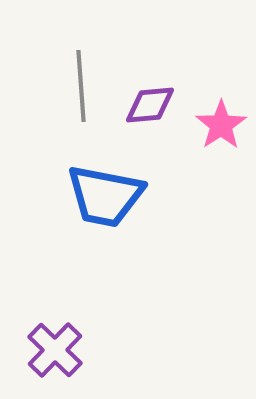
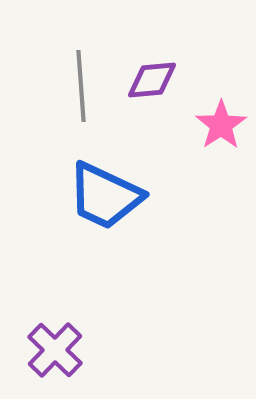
purple diamond: moved 2 px right, 25 px up
blue trapezoid: rotated 14 degrees clockwise
